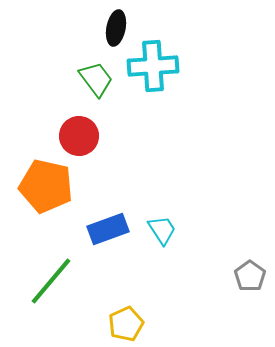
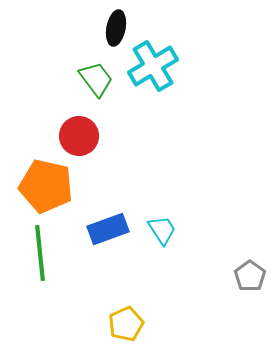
cyan cross: rotated 27 degrees counterclockwise
green line: moved 11 px left, 28 px up; rotated 46 degrees counterclockwise
